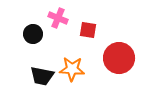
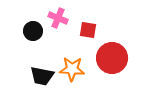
black circle: moved 3 px up
red circle: moved 7 px left
